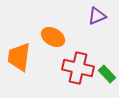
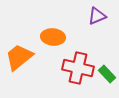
orange ellipse: rotated 25 degrees counterclockwise
orange trapezoid: rotated 44 degrees clockwise
